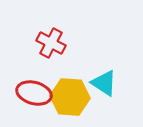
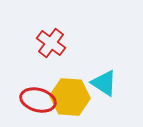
red cross: rotated 8 degrees clockwise
red ellipse: moved 4 px right, 7 px down
